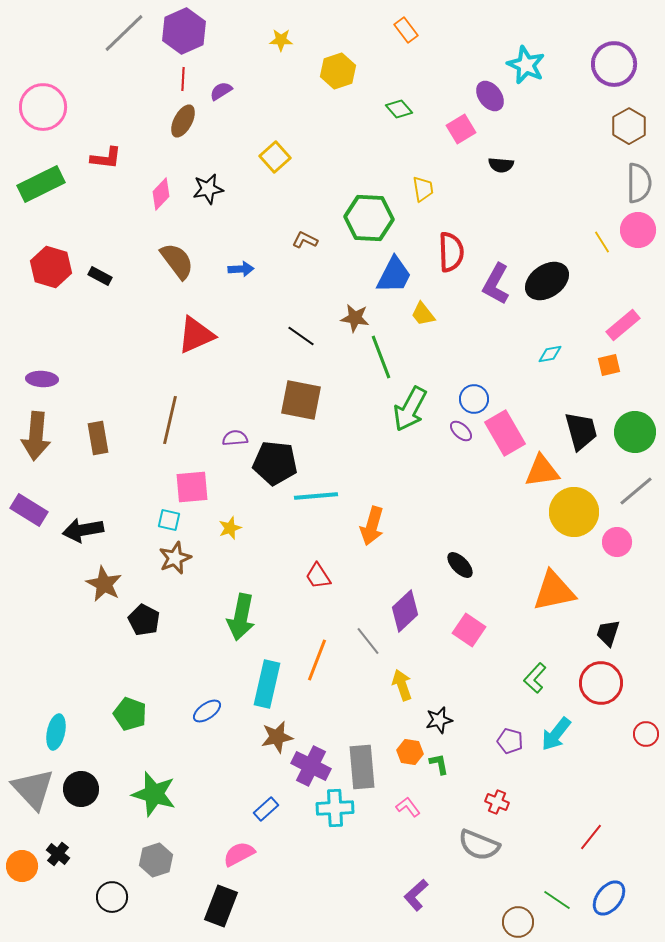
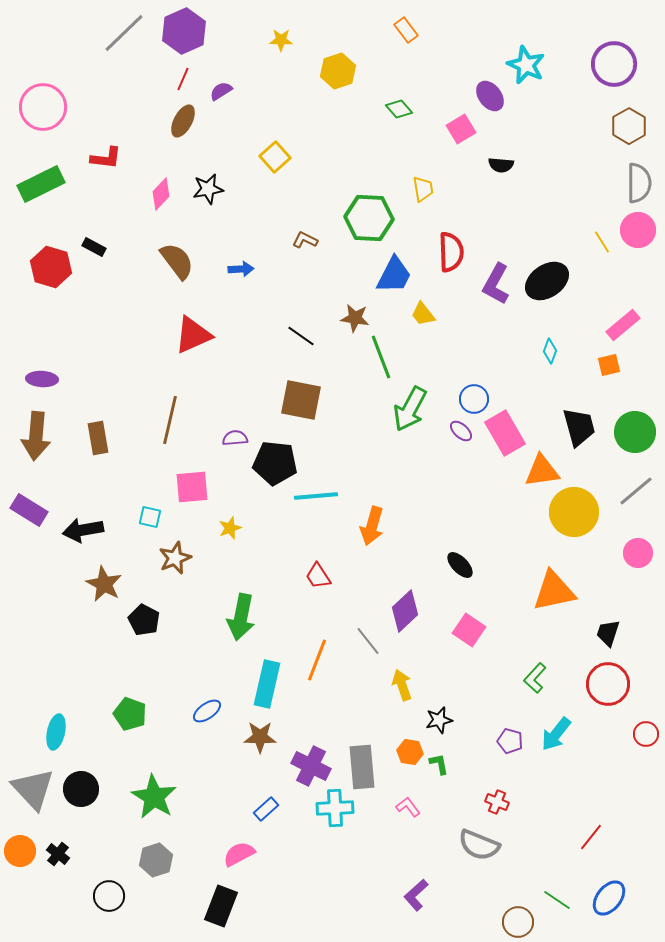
red line at (183, 79): rotated 20 degrees clockwise
black rectangle at (100, 276): moved 6 px left, 29 px up
red triangle at (196, 335): moved 3 px left
cyan diamond at (550, 354): moved 3 px up; rotated 60 degrees counterclockwise
black trapezoid at (581, 431): moved 2 px left, 4 px up
cyan square at (169, 520): moved 19 px left, 3 px up
pink circle at (617, 542): moved 21 px right, 11 px down
red circle at (601, 683): moved 7 px right, 1 px down
brown star at (277, 737): moved 17 px left; rotated 12 degrees clockwise
green star at (154, 794): moved 3 px down; rotated 15 degrees clockwise
orange circle at (22, 866): moved 2 px left, 15 px up
black circle at (112, 897): moved 3 px left, 1 px up
